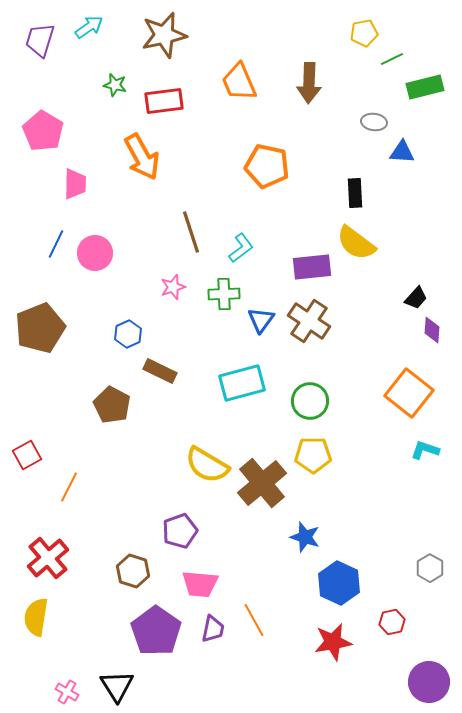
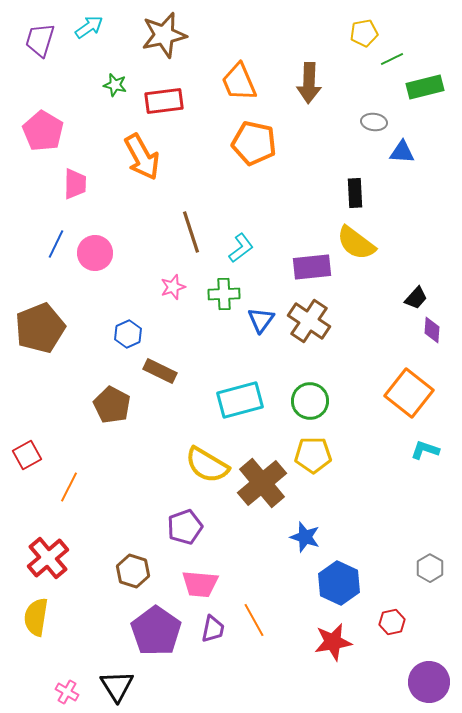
orange pentagon at (267, 166): moved 13 px left, 23 px up
cyan rectangle at (242, 383): moved 2 px left, 17 px down
purple pentagon at (180, 531): moved 5 px right, 4 px up
